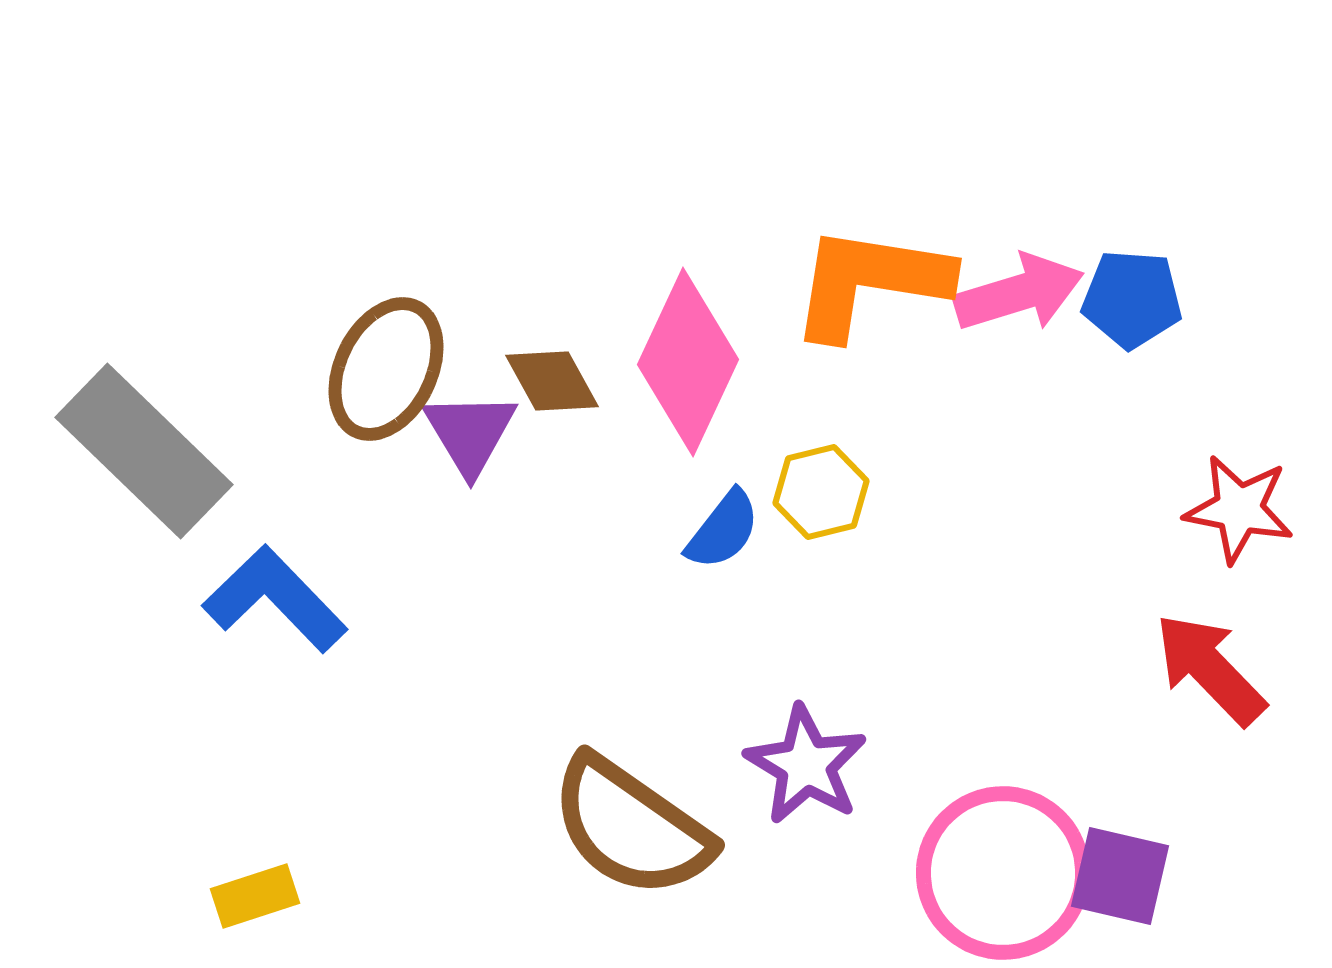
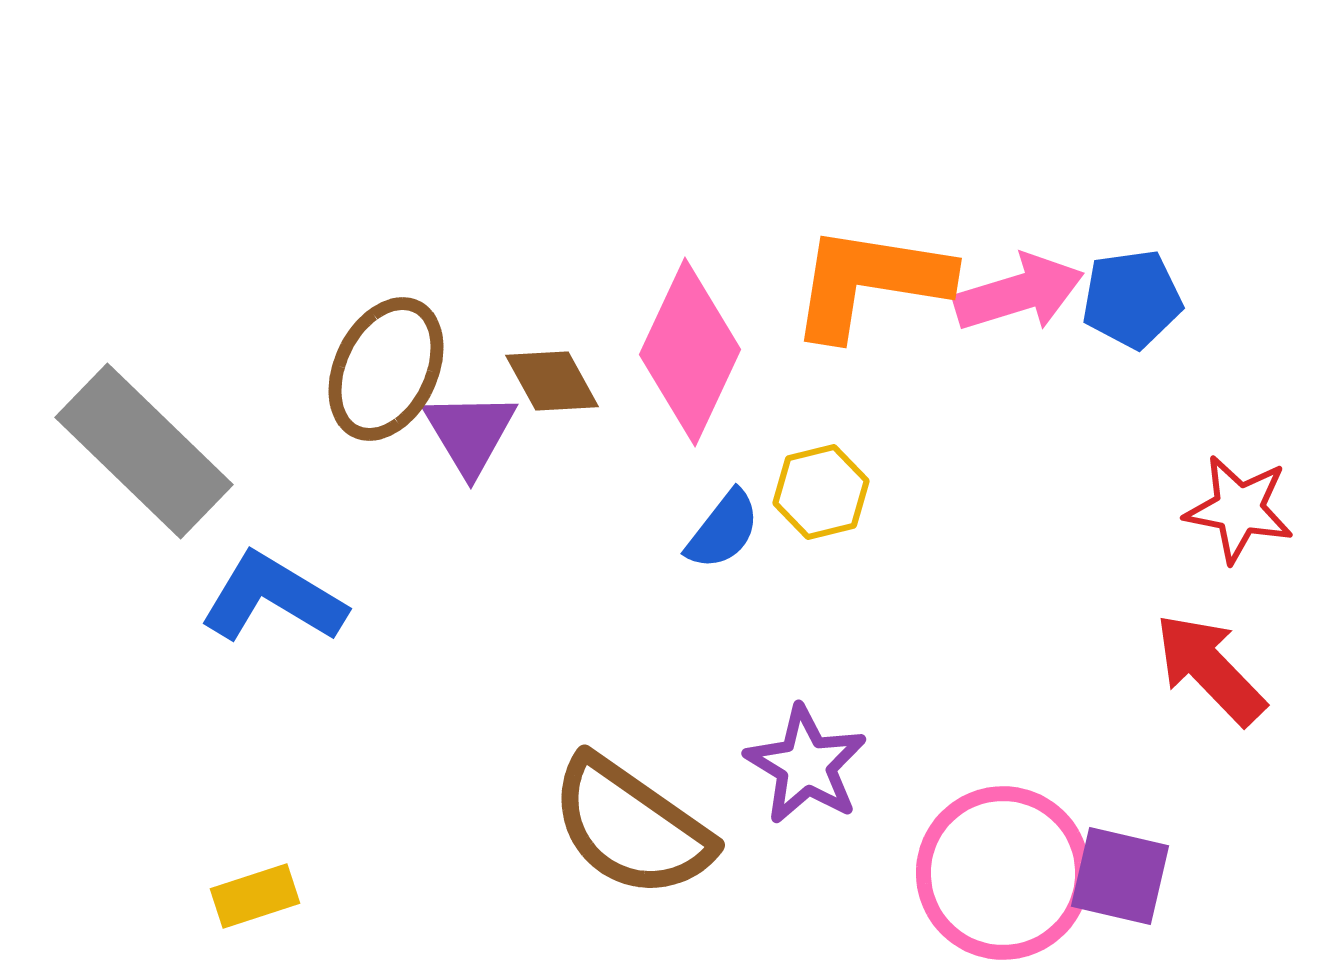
blue pentagon: rotated 12 degrees counterclockwise
pink diamond: moved 2 px right, 10 px up
blue L-shape: moved 2 px left, 1 px up; rotated 15 degrees counterclockwise
